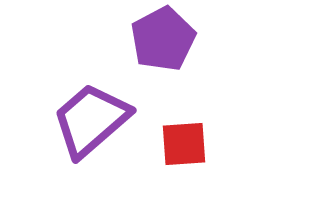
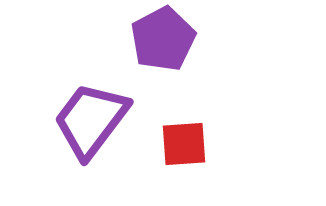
purple trapezoid: rotated 12 degrees counterclockwise
